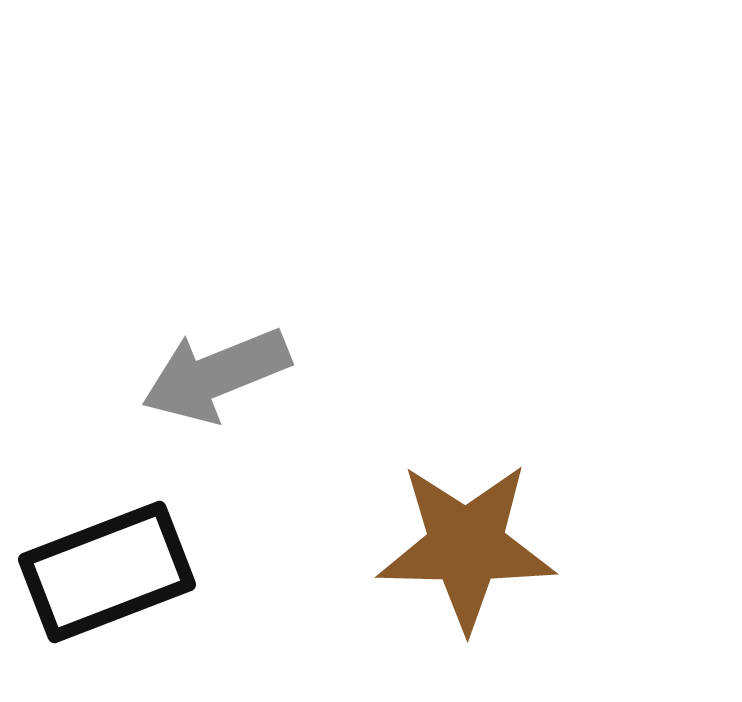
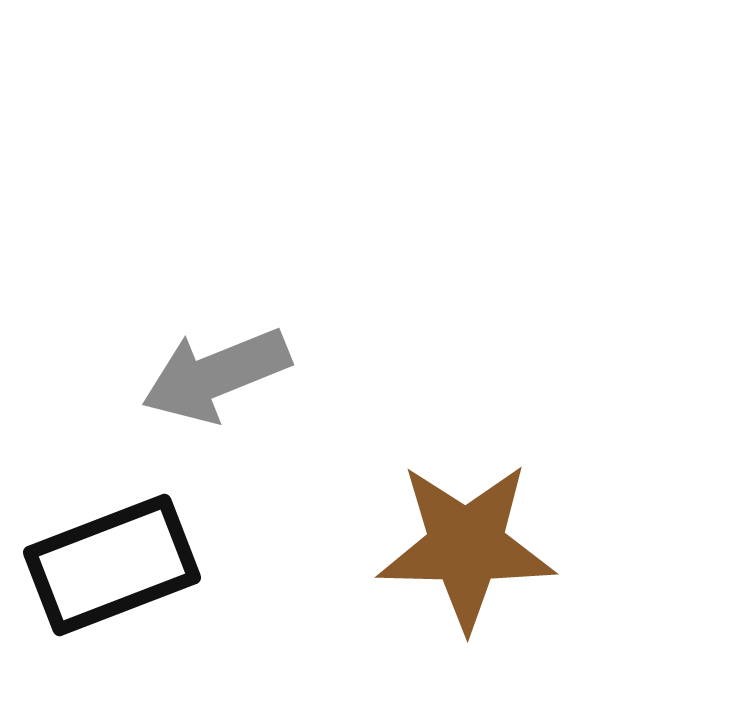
black rectangle: moved 5 px right, 7 px up
